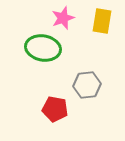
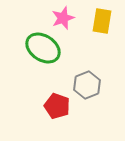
green ellipse: rotated 24 degrees clockwise
gray hexagon: rotated 16 degrees counterclockwise
red pentagon: moved 2 px right, 3 px up; rotated 10 degrees clockwise
